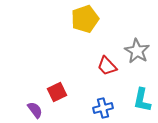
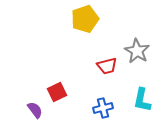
red trapezoid: rotated 60 degrees counterclockwise
